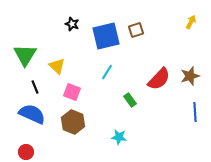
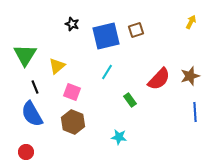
yellow triangle: rotated 36 degrees clockwise
blue semicircle: rotated 144 degrees counterclockwise
